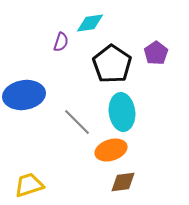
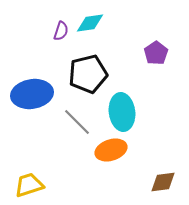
purple semicircle: moved 11 px up
black pentagon: moved 24 px left, 10 px down; rotated 24 degrees clockwise
blue ellipse: moved 8 px right, 1 px up
brown diamond: moved 40 px right
